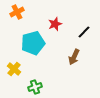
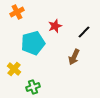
red star: moved 2 px down
green cross: moved 2 px left
